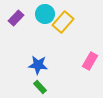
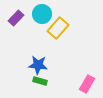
cyan circle: moved 3 px left
yellow rectangle: moved 5 px left, 6 px down
pink rectangle: moved 3 px left, 23 px down
green rectangle: moved 6 px up; rotated 32 degrees counterclockwise
